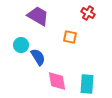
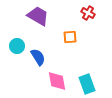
orange square: rotated 16 degrees counterclockwise
cyan circle: moved 4 px left, 1 px down
cyan rectangle: rotated 24 degrees counterclockwise
